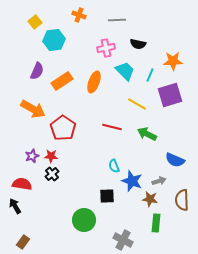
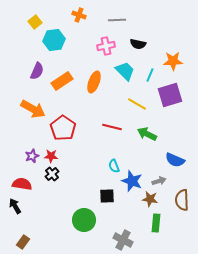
pink cross: moved 2 px up
